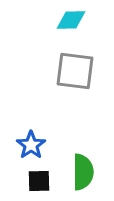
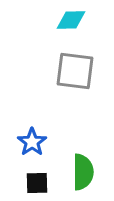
blue star: moved 1 px right, 3 px up
black square: moved 2 px left, 2 px down
